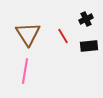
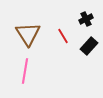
black rectangle: rotated 42 degrees counterclockwise
